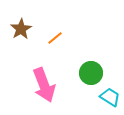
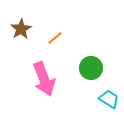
green circle: moved 5 px up
pink arrow: moved 6 px up
cyan trapezoid: moved 1 px left, 2 px down
